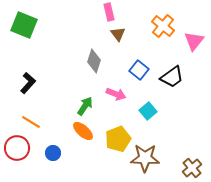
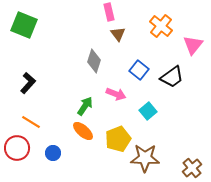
orange cross: moved 2 px left
pink triangle: moved 1 px left, 4 px down
